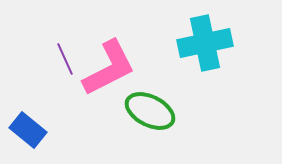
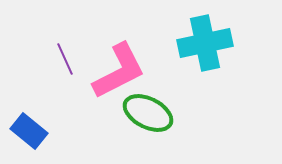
pink L-shape: moved 10 px right, 3 px down
green ellipse: moved 2 px left, 2 px down
blue rectangle: moved 1 px right, 1 px down
